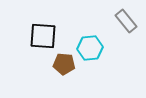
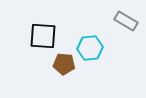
gray rectangle: rotated 20 degrees counterclockwise
